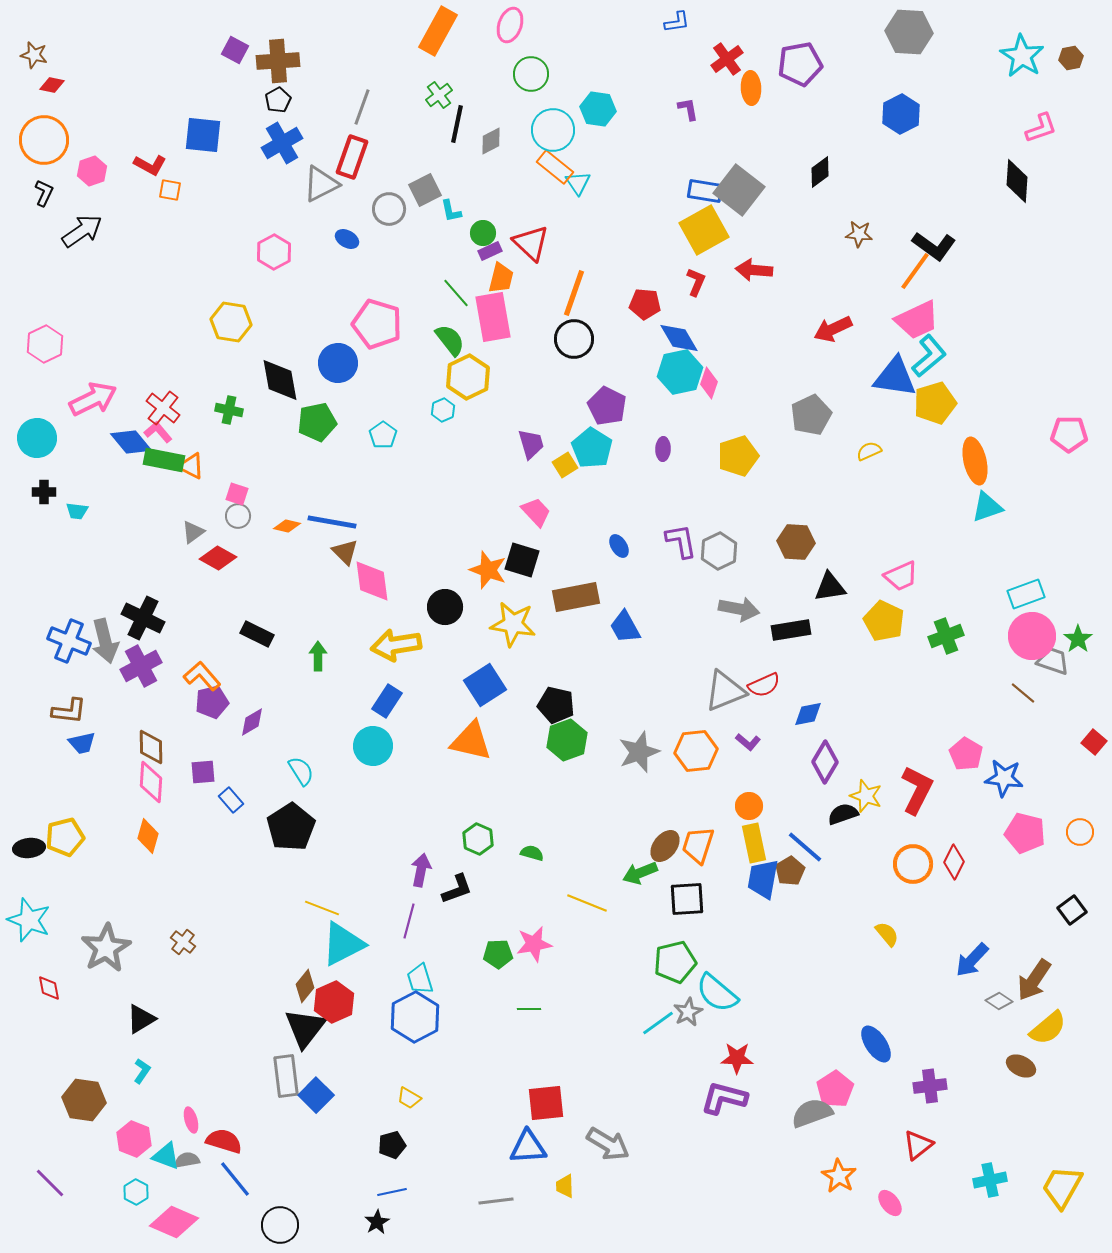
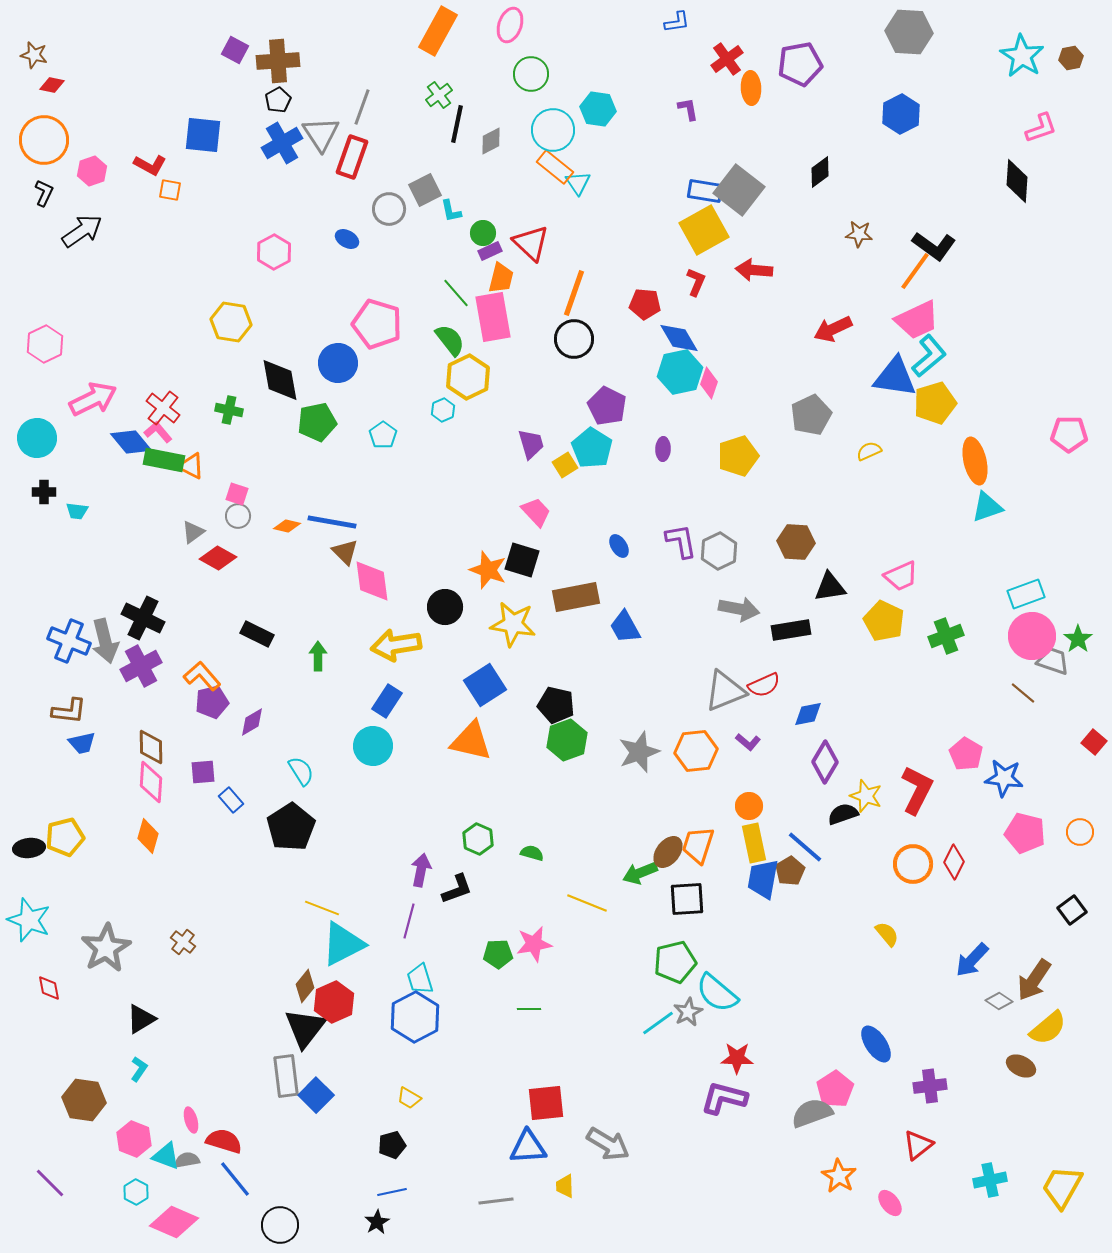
gray triangle at (321, 184): moved 50 px up; rotated 36 degrees counterclockwise
brown ellipse at (665, 846): moved 3 px right, 6 px down
cyan L-shape at (142, 1071): moved 3 px left, 2 px up
